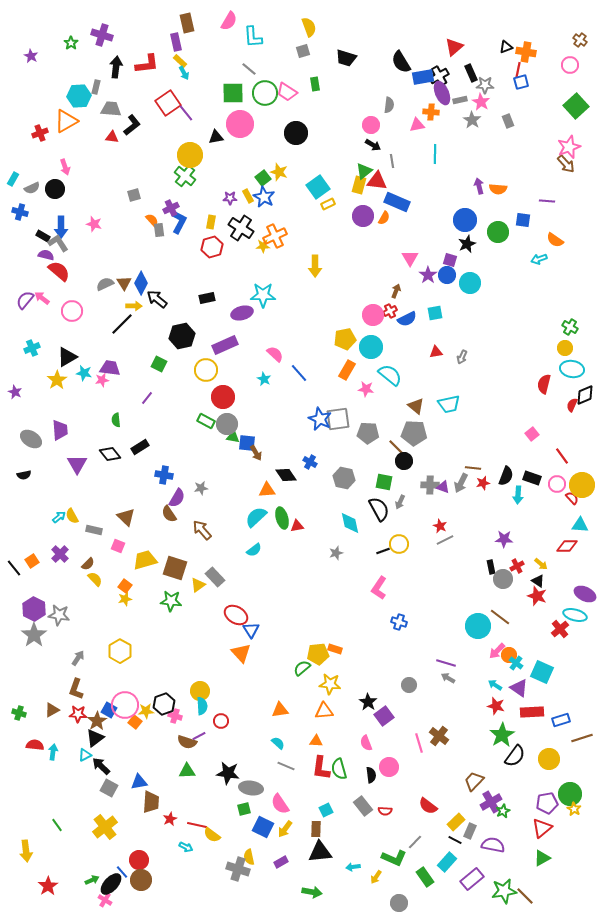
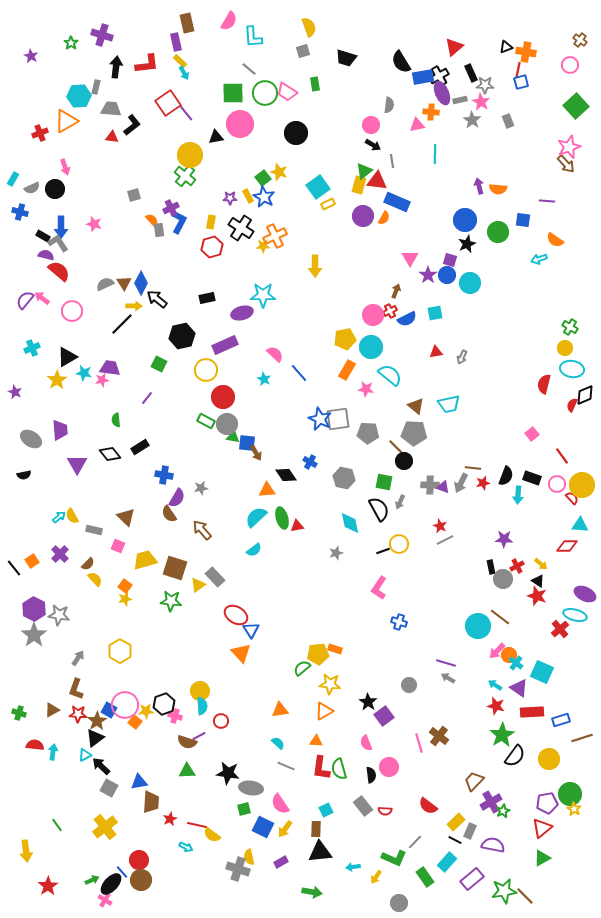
orange triangle at (324, 711): rotated 24 degrees counterclockwise
